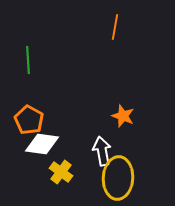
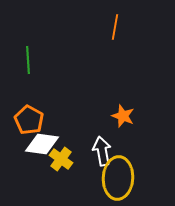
yellow cross: moved 13 px up
